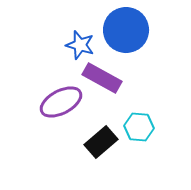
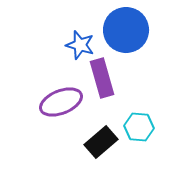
purple rectangle: rotated 45 degrees clockwise
purple ellipse: rotated 6 degrees clockwise
